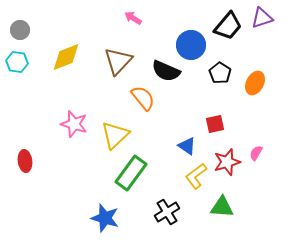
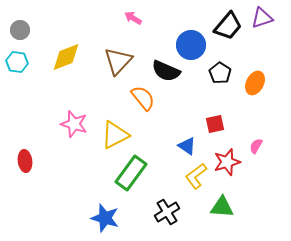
yellow triangle: rotated 16 degrees clockwise
pink semicircle: moved 7 px up
